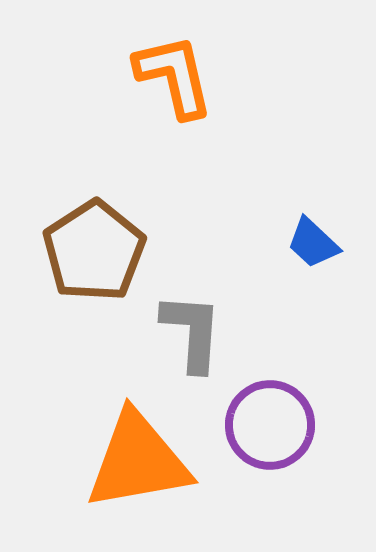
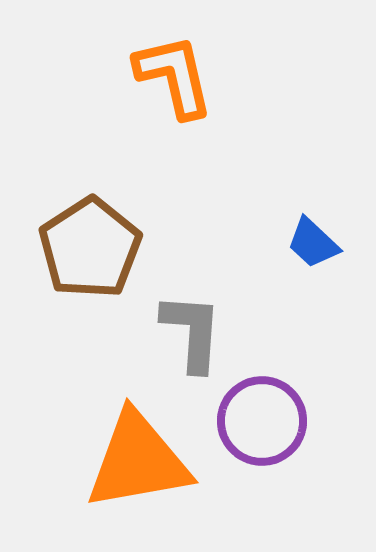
brown pentagon: moved 4 px left, 3 px up
purple circle: moved 8 px left, 4 px up
